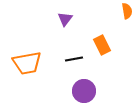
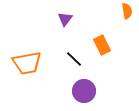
black line: rotated 54 degrees clockwise
